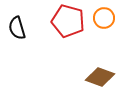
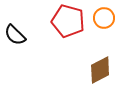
black semicircle: moved 2 px left, 7 px down; rotated 30 degrees counterclockwise
brown diamond: moved 7 px up; rotated 48 degrees counterclockwise
